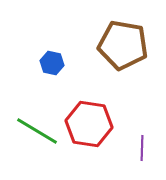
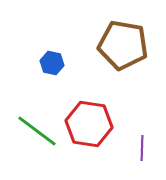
green line: rotated 6 degrees clockwise
